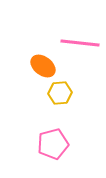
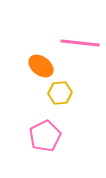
orange ellipse: moved 2 px left
pink pentagon: moved 8 px left, 8 px up; rotated 12 degrees counterclockwise
